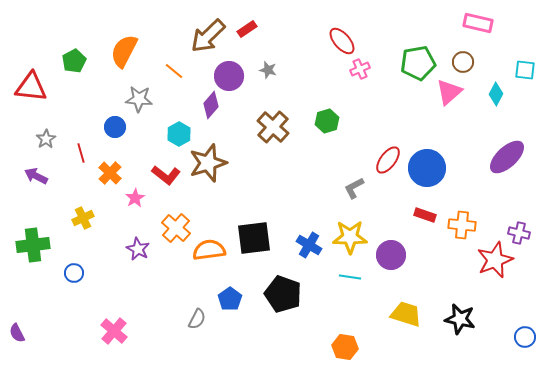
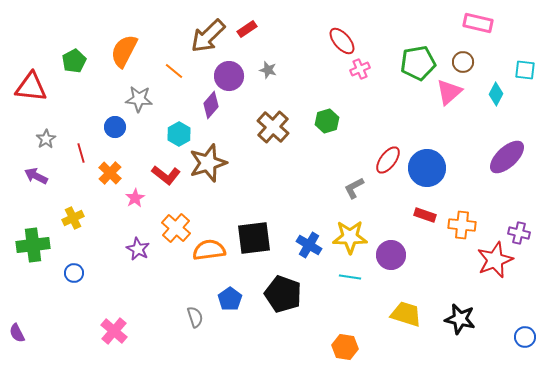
yellow cross at (83, 218): moved 10 px left
gray semicircle at (197, 319): moved 2 px left, 2 px up; rotated 45 degrees counterclockwise
